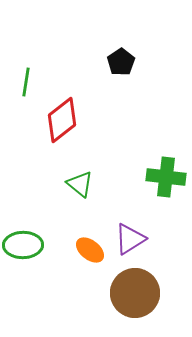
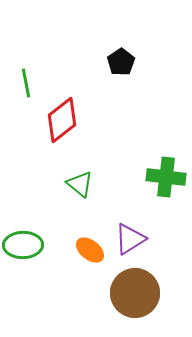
green line: moved 1 px down; rotated 20 degrees counterclockwise
